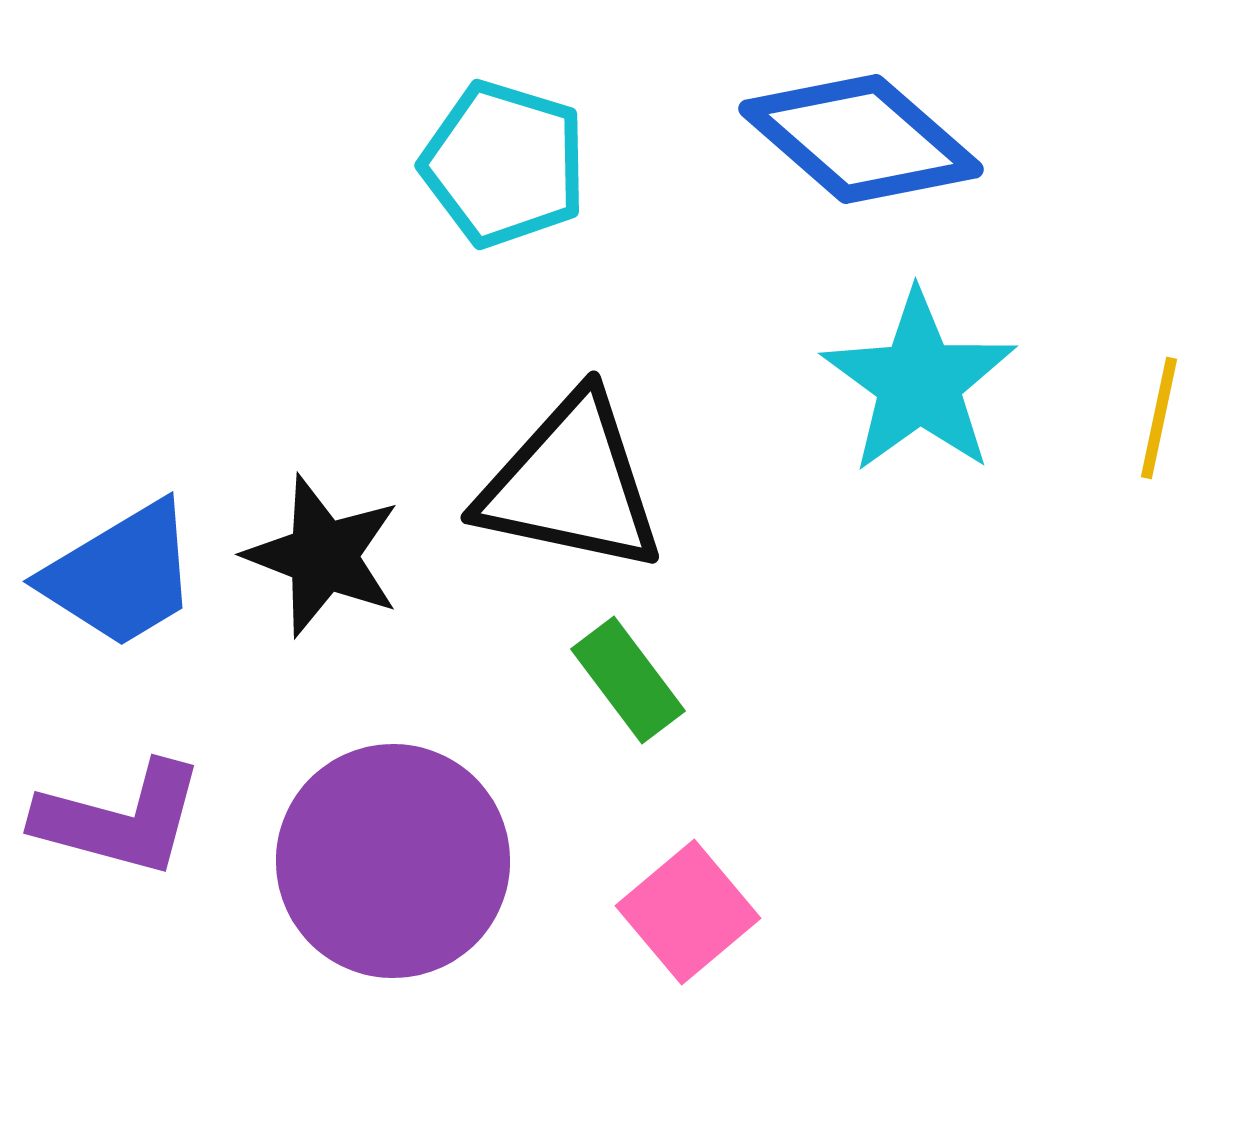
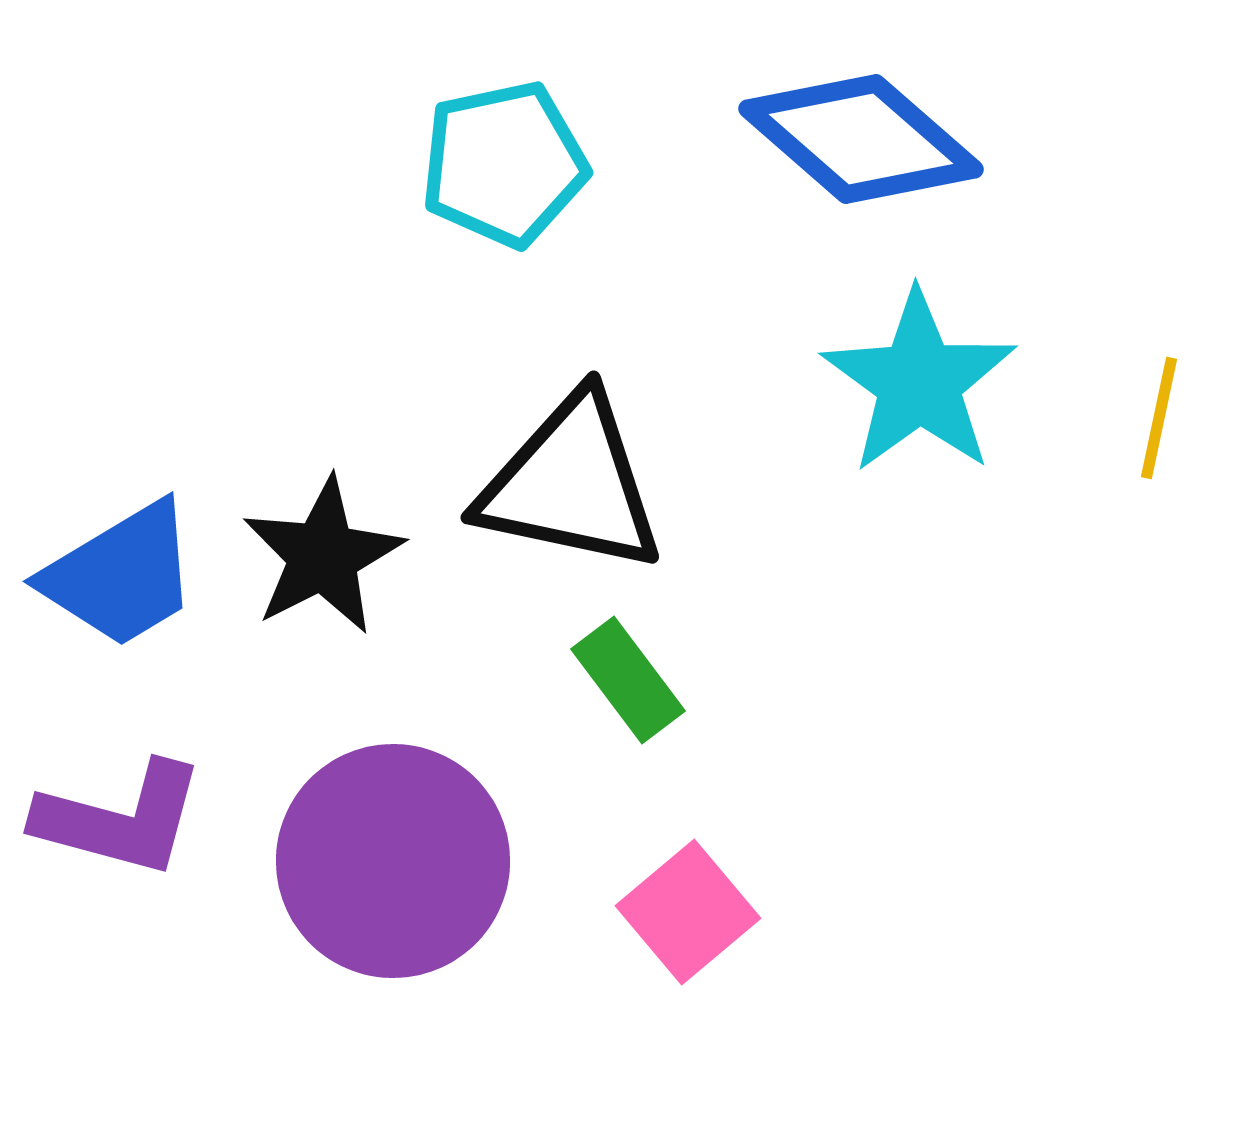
cyan pentagon: rotated 29 degrees counterclockwise
black star: rotated 24 degrees clockwise
